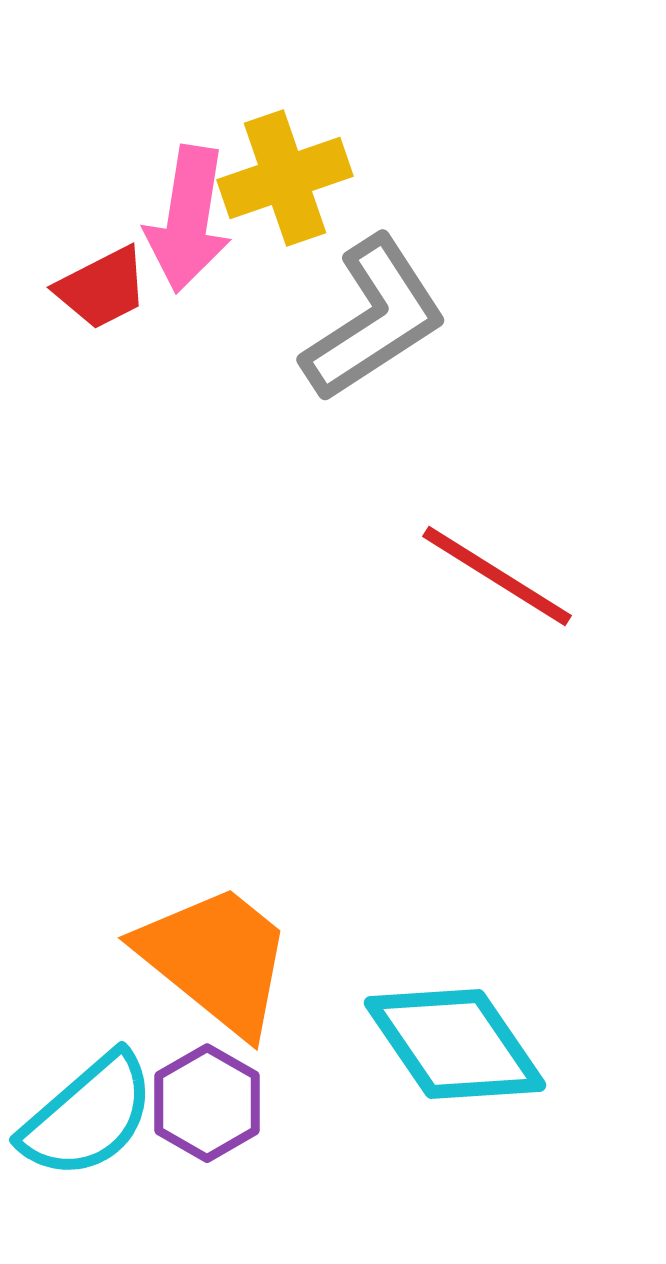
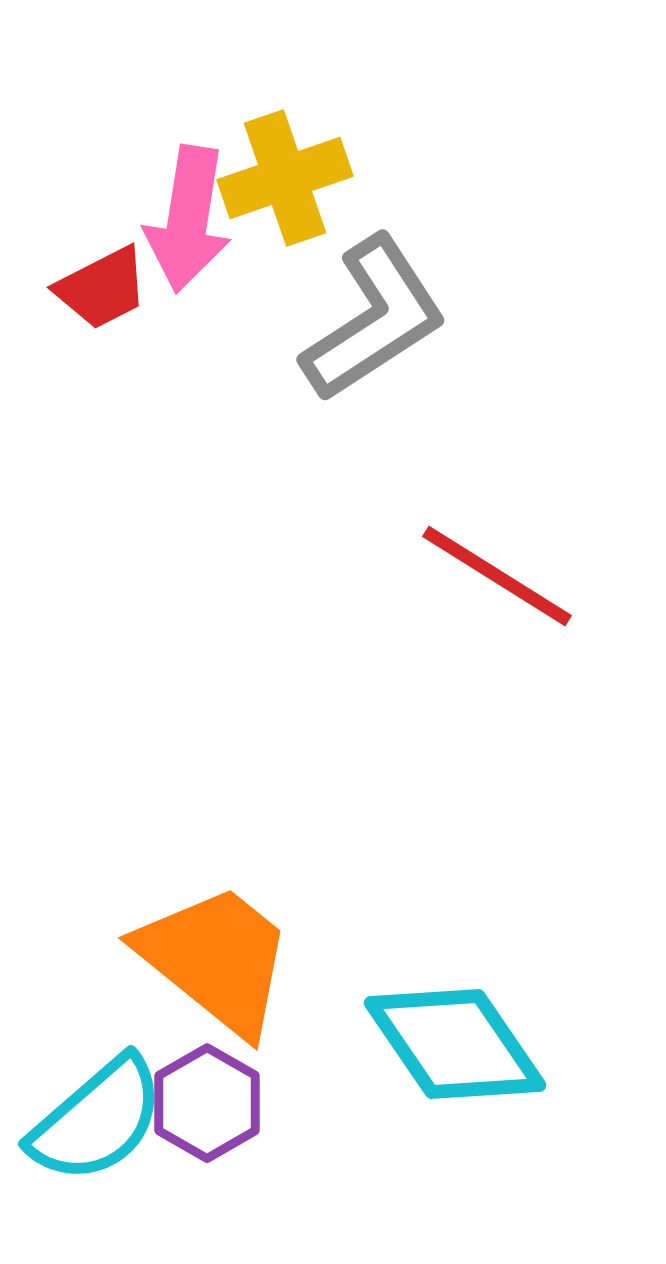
cyan semicircle: moved 9 px right, 4 px down
